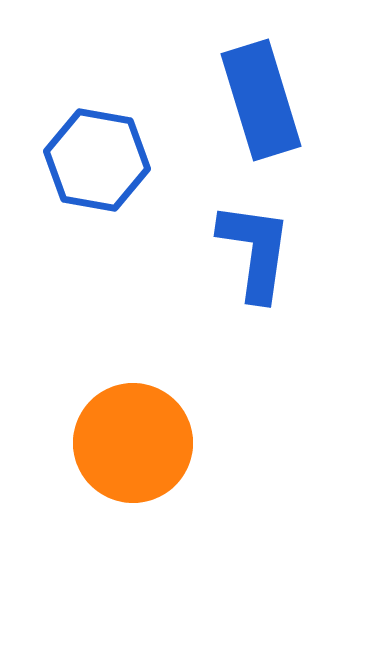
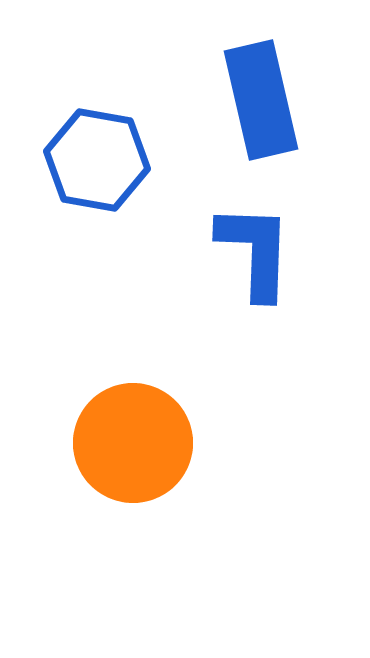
blue rectangle: rotated 4 degrees clockwise
blue L-shape: rotated 6 degrees counterclockwise
